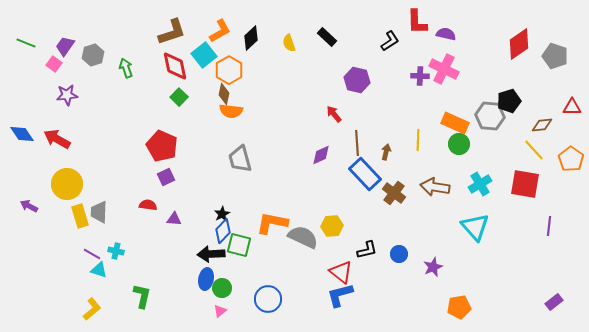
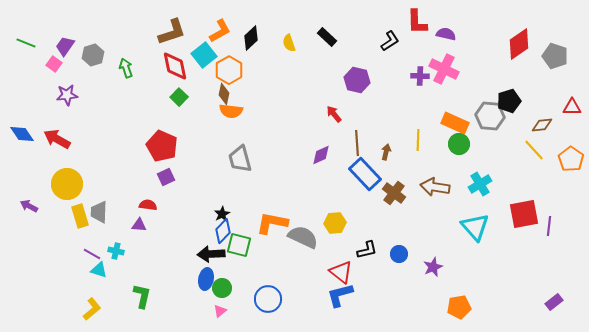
red square at (525, 184): moved 1 px left, 30 px down; rotated 20 degrees counterclockwise
purple triangle at (174, 219): moved 35 px left, 6 px down
yellow hexagon at (332, 226): moved 3 px right, 3 px up
